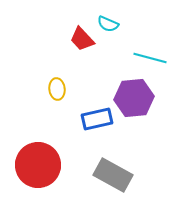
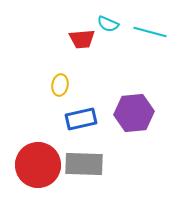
red trapezoid: rotated 52 degrees counterclockwise
cyan line: moved 26 px up
yellow ellipse: moved 3 px right, 4 px up; rotated 15 degrees clockwise
purple hexagon: moved 15 px down
blue rectangle: moved 16 px left
gray rectangle: moved 29 px left, 11 px up; rotated 27 degrees counterclockwise
